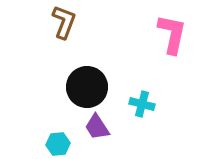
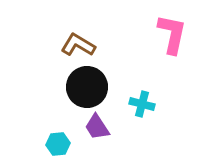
brown L-shape: moved 14 px right, 23 px down; rotated 80 degrees counterclockwise
